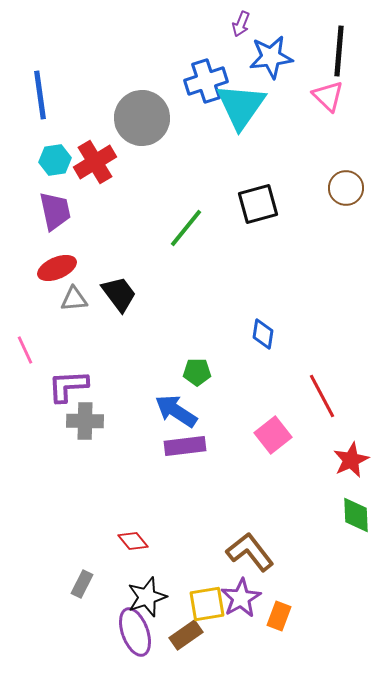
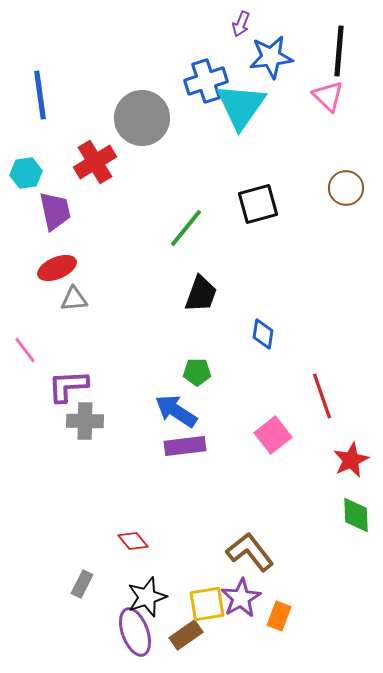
cyan hexagon: moved 29 px left, 13 px down
black trapezoid: moved 82 px right; rotated 57 degrees clockwise
pink line: rotated 12 degrees counterclockwise
red line: rotated 9 degrees clockwise
